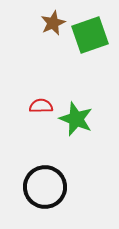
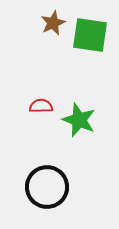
green square: rotated 27 degrees clockwise
green star: moved 3 px right, 1 px down
black circle: moved 2 px right
